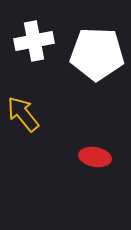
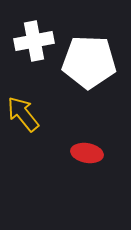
white pentagon: moved 8 px left, 8 px down
red ellipse: moved 8 px left, 4 px up
